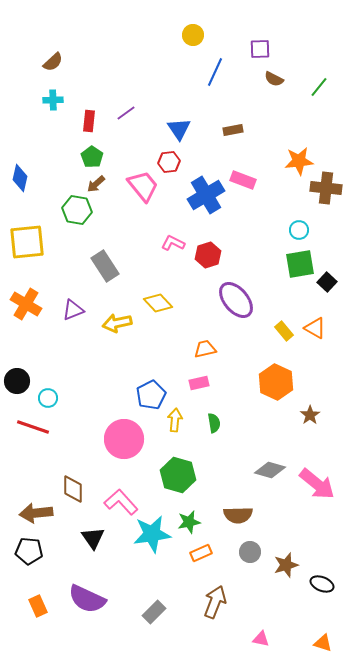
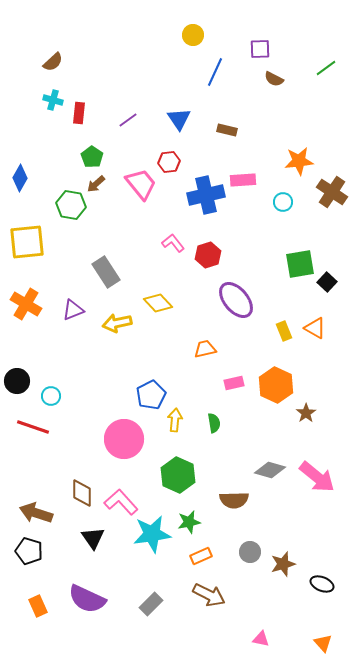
green line at (319, 87): moved 7 px right, 19 px up; rotated 15 degrees clockwise
cyan cross at (53, 100): rotated 18 degrees clockwise
purple line at (126, 113): moved 2 px right, 7 px down
red rectangle at (89, 121): moved 10 px left, 8 px up
blue triangle at (179, 129): moved 10 px up
brown rectangle at (233, 130): moved 6 px left; rotated 24 degrees clockwise
blue diamond at (20, 178): rotated 16 degrees clockwise
pink rectangle at (243, 180): rotated 25 degrees counterclockwise
pink trapezoid at (143, 186): moved 2 px left, 2 px up
brown cross at (326, 188): moved 6 px right, 4 px down; rotated 28 degrees clockwise
blue cross at (206, 195): rotated 18 degrees clockwise
green hexagon at (77, 210): moved 6 px left, 5 px up
cyan circle at (299, 230): moved 16 px left, 28 px up
pink L-shape at (173, 243): rotated 25 degrees clockwise
gray rectangle at (105, 266): moved 1 px right, 6 px down
yellow rectangle at (284, 331): rotated 18 degrees clockwise
orange hexagon at (276, 382): moved 3 px down
pink rectangle at (199, 383): moved 35 px right
cyan circle at (48, 398): moved 3 px right, 2 px up
brown star at (310, 415): moved 4 px left, 2 px up
green hexagon at (178, 475): rotated 8 degrees clockwise
pink arrow at (317, 484): moved 7 px up
brown diamond at (73, 489): moved 9 px right, 4 px down
brown arrow at (36, 513): rotated 24 degrees clockwise
brown semicircle at (238, 515): moved 4 px left, 15 px up
black pentagon at (29, 551): rotated 12 degrees clockwise
orange rectangle at (201, 553): moved 3 px down
brown star at (286, 565): moved 3 px left, 1 px up
brown arrow at (215, 602): moved 6 px left, 7 px up; rotated 96 degrees clockwise
gray rectangle at (154, 612): moved 3 px left, 8 px up
orange triangle at (323, 643): rotated 30 degrees clockwise
